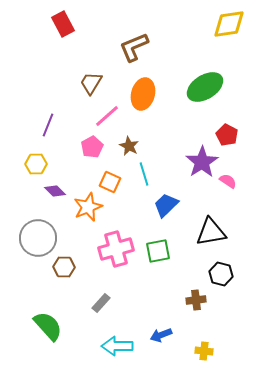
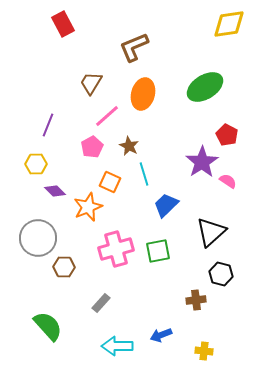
black triangle: rotated 32 degrees counterclockwise
